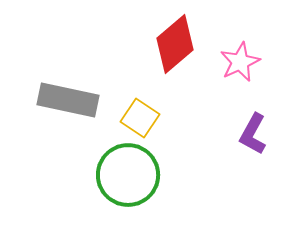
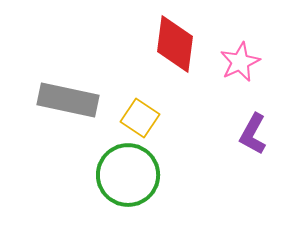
red diamond: rotated 42 degrees counterclockwise
